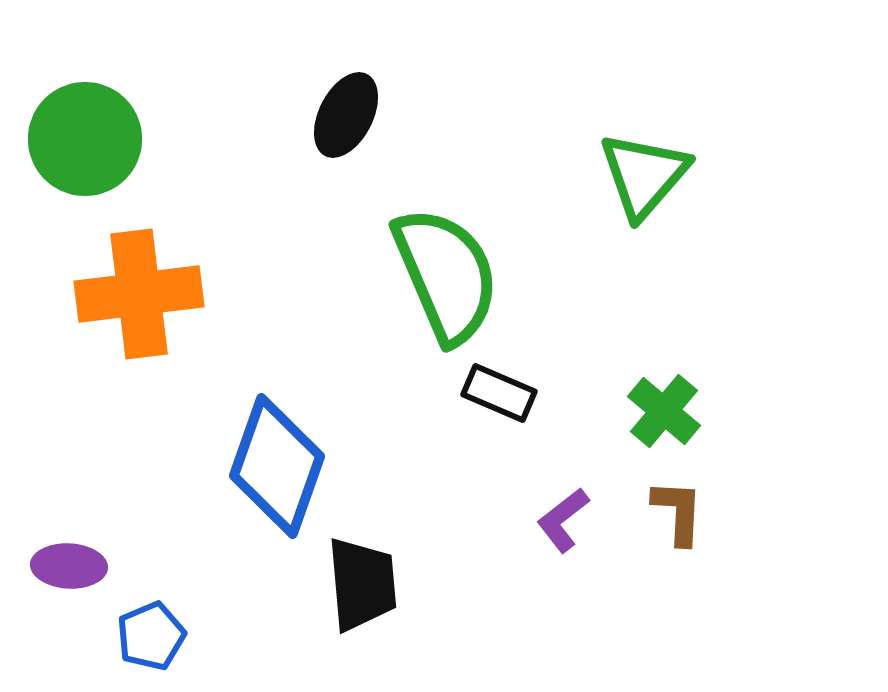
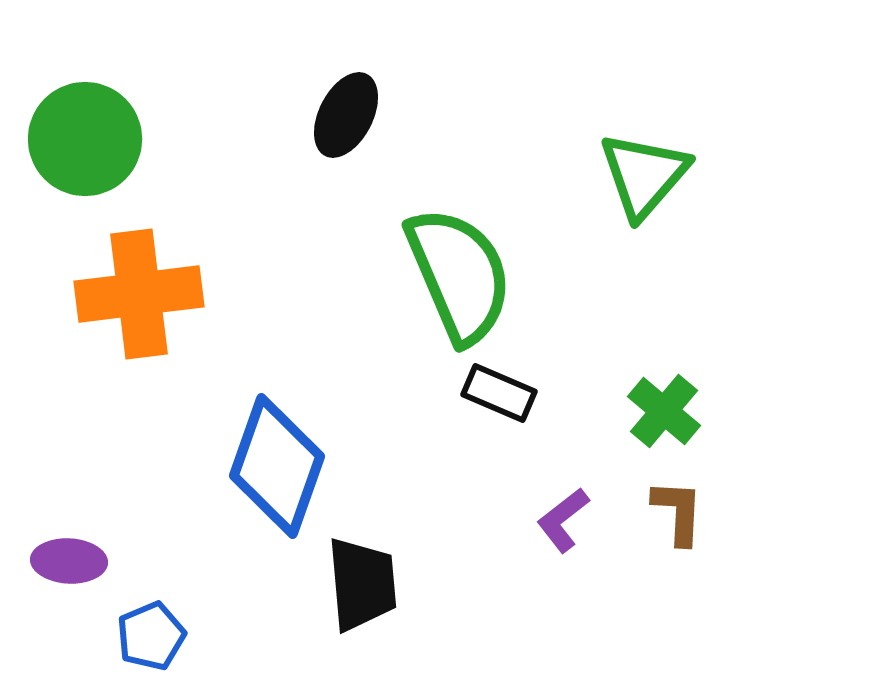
green semicircle: moved 13 px right
purple ellipse: moved 5 px up
